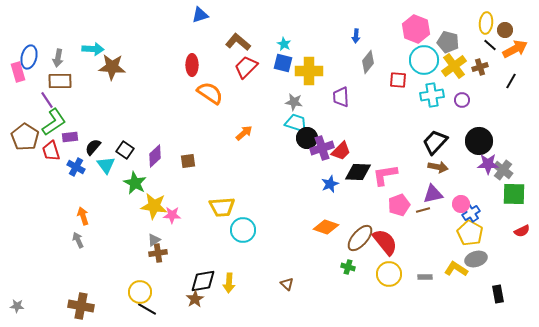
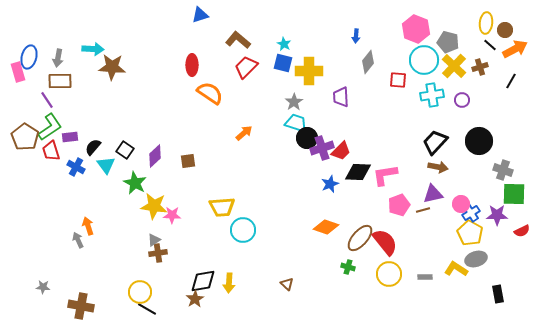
brown L-shape at (238, 42): moved 2 px up
yellow cross at (454, 66): rotated 10 degrees counterclockwise
gray star at (294, 102): rotated 30 degrees clockwise
green L-shape at (54, 122): moved 4 px left, 5 px down
purple star at (488, 164): moved 9 px right, 51 px down
gray cross at (503, 170): rotated 18 degrees counterclockwise
orange arrow at (83, 216): moved 5 px right, 10 px down
gray star at (17, 306): moved 26 px right, 19 px up
